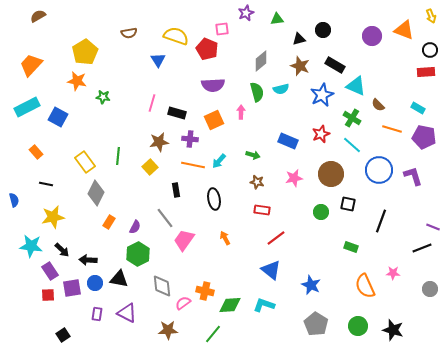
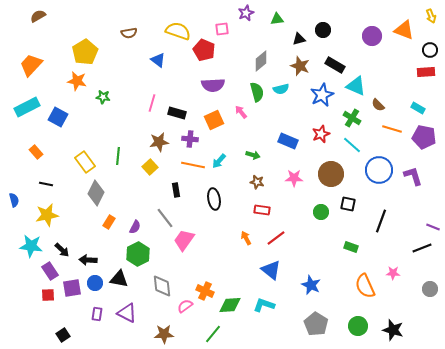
yellow semicircle at (176, 36): moved 2 px right, 5 px up
red pentagon at (207, 49): moved 3 px left, 1 px down
blue triangle at (158, 60): rotated 21 degrees counterclockwise
pink arrow at (241, 112): rotated 40 degrees counterclockwise
pink star at (294, 178): rotated 12 degrees clockwise
yellow star at (53, 217): moved 6 px left, 2 px up
orange arrow at (225, 238): moved 21 px right
orange cross at (205, 291): rotated 12 degrees clockwise
pink semicircle at (183, 303): moved 2 px right, 3 px down
brown star at (168, 330): moved 4 px left, 4 px down
